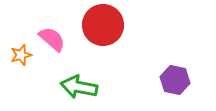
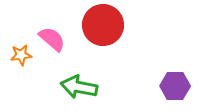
orange star: rotated 10 degrees clockwise
purple hexagon: moved 6 px down; rotated 12 degrees counterclockwise
